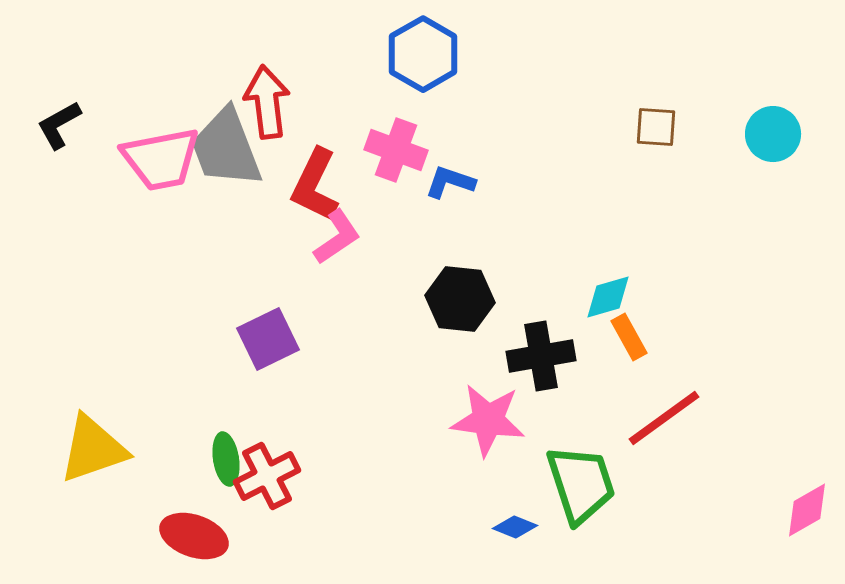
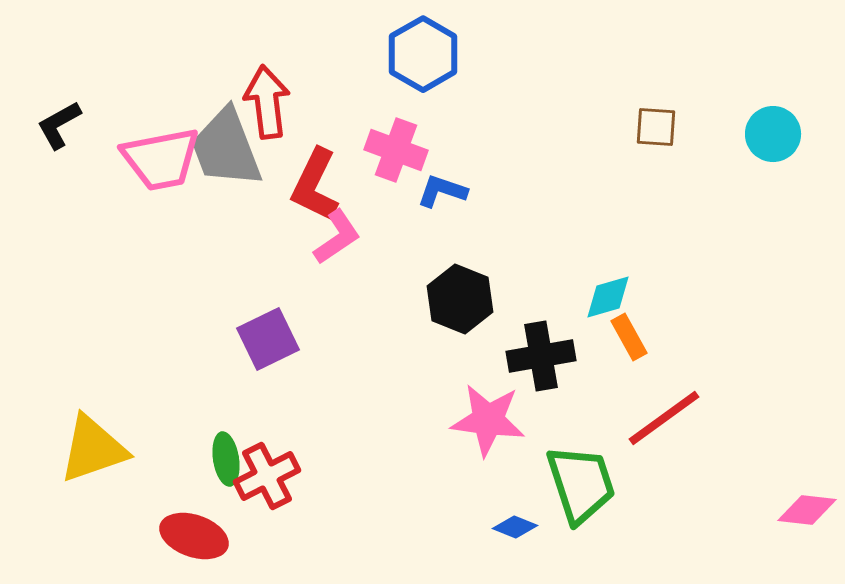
blue L-shape: moved 8 px left, 9 px down
black hexagon: rotated 16 degrees clockwise
pink diamond: rotated 36 degrees clockwise
